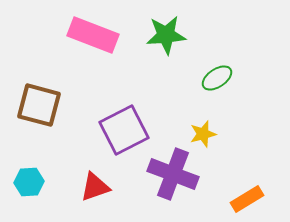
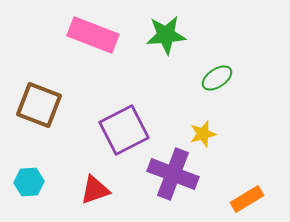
brown square: rotated 6 degrees clockwise
red triangle: moved 3 px down
